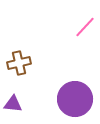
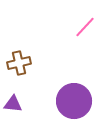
purple circle: moved 1 px left, 2 px down
